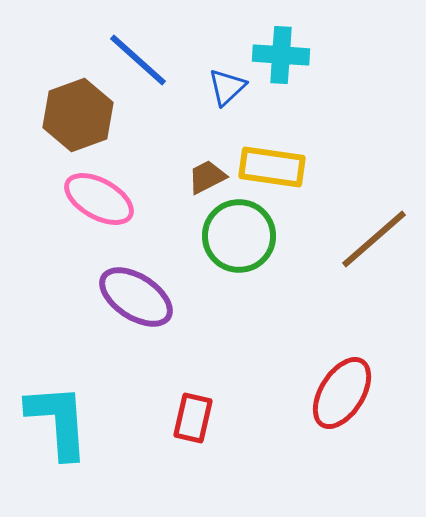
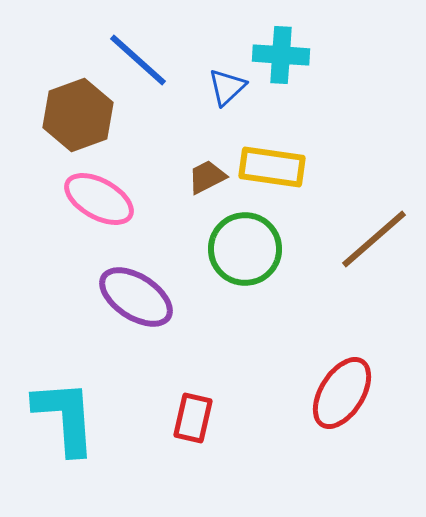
green circle: moved 6 px right, 13 px down
cyan L-shape: moved 7 px right, 4 px up
